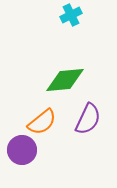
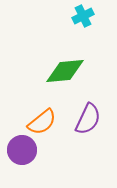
cyan cross: moved 12 px right, 1 px down
green diamond: moved 9 px up
